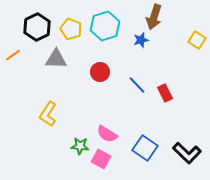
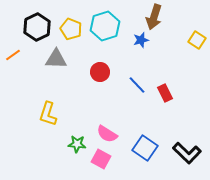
yellow L-shape: rotated 15 degrees counterclockwise
green star: moved 3 px left, 2 px up
